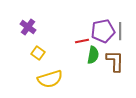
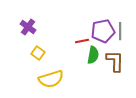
yellow semicircle: moved 1 px right
